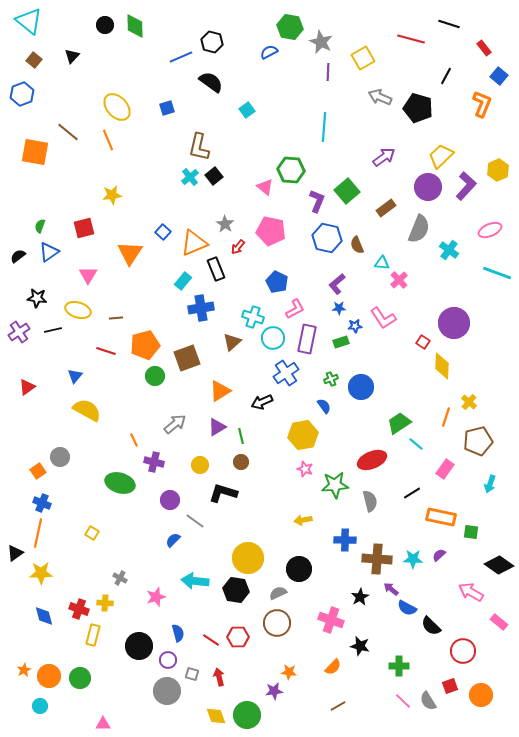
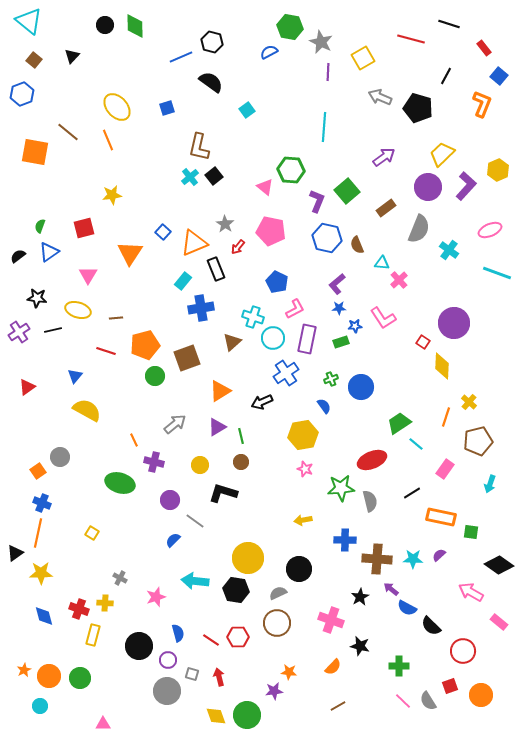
yellow trapezoid at (441, 156): moved 1 px right, 2 px up
green star at (335, 485): moved 6 px right, 3 px down
